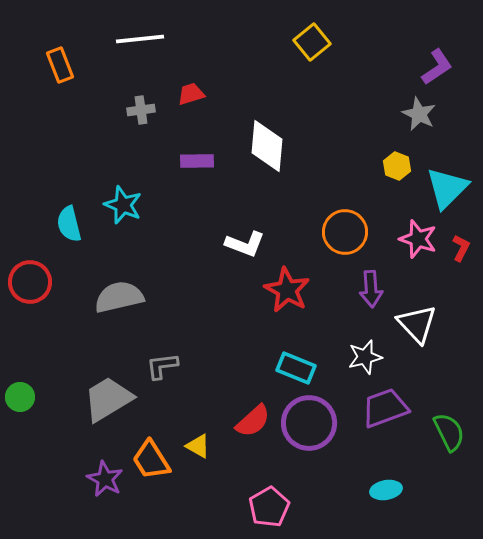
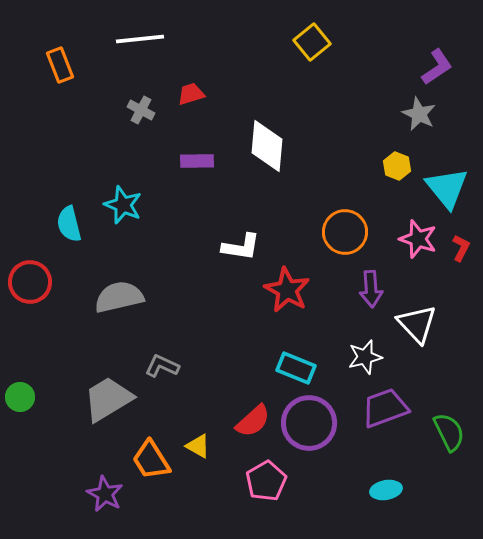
gray cross: rotated 36 degrees clockwise
cyan triangle: rotated 24 degrees counterclockwise
white L-shape: moved 4 px left, 3 px down; rotated 12 degrees counterclockwise
gray L-shape: rotated 32 degrees clockwise
purple star: moved 15 px down
pink pentagon: moved 3 px left, 26 px up
